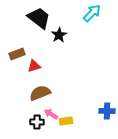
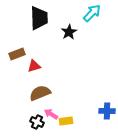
black trapezoid: rotated 50 degrees clockwise
black star: moved 10 px right, 3 px up
black cross: rotated 24 degrees clockwise
